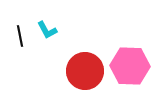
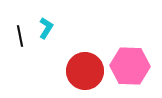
cyan L-shape: moved 1 px left, 2 px up; rotated 120 degrees counterclockwise
